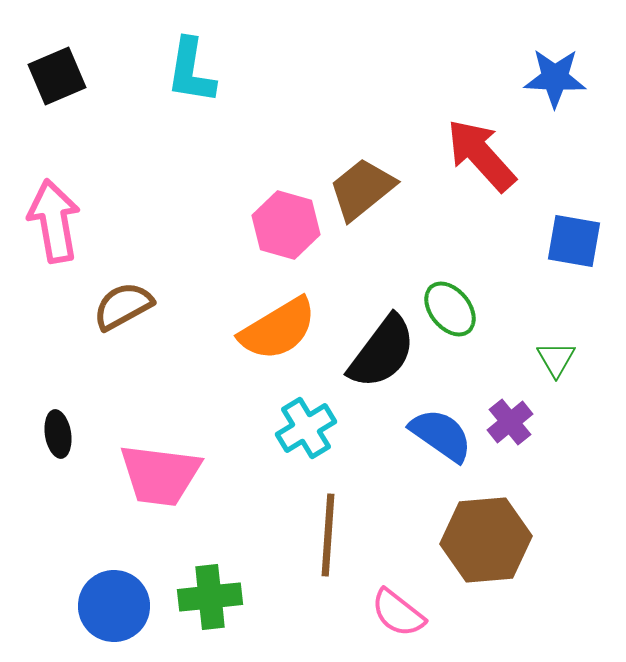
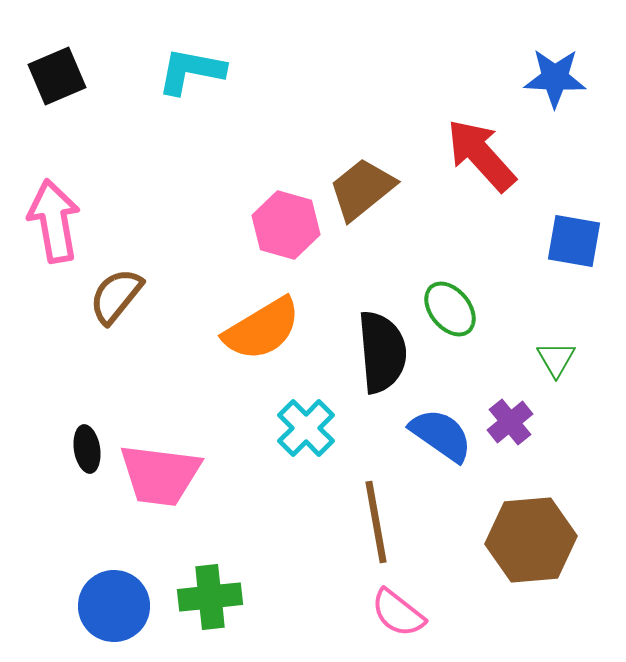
cyan L-shape: rotated 92 degrees clockwise
brown semicircle: moved 7 px left, 10 px up; rotated 22 degrees counterclockwise
orange semicircle: moved 16 px left
black semicircle: rotated 42 degrees counterclockwise
cyan cross: rotated 14 degrees counterclockwise
black ellipse: moved 29 px right, 15 px down
brown line: moved 48 px right, 13 px up; rotated 14 degrees counterclockwise
brown hexagon: moved 45 px right
